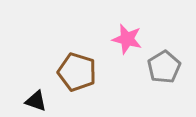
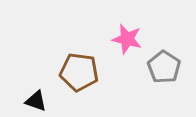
gray pentagon: rotated 8 degrees counterclockwise
brown pentagon: moved 2 px right; rotated 9 degrees counterclockwise
